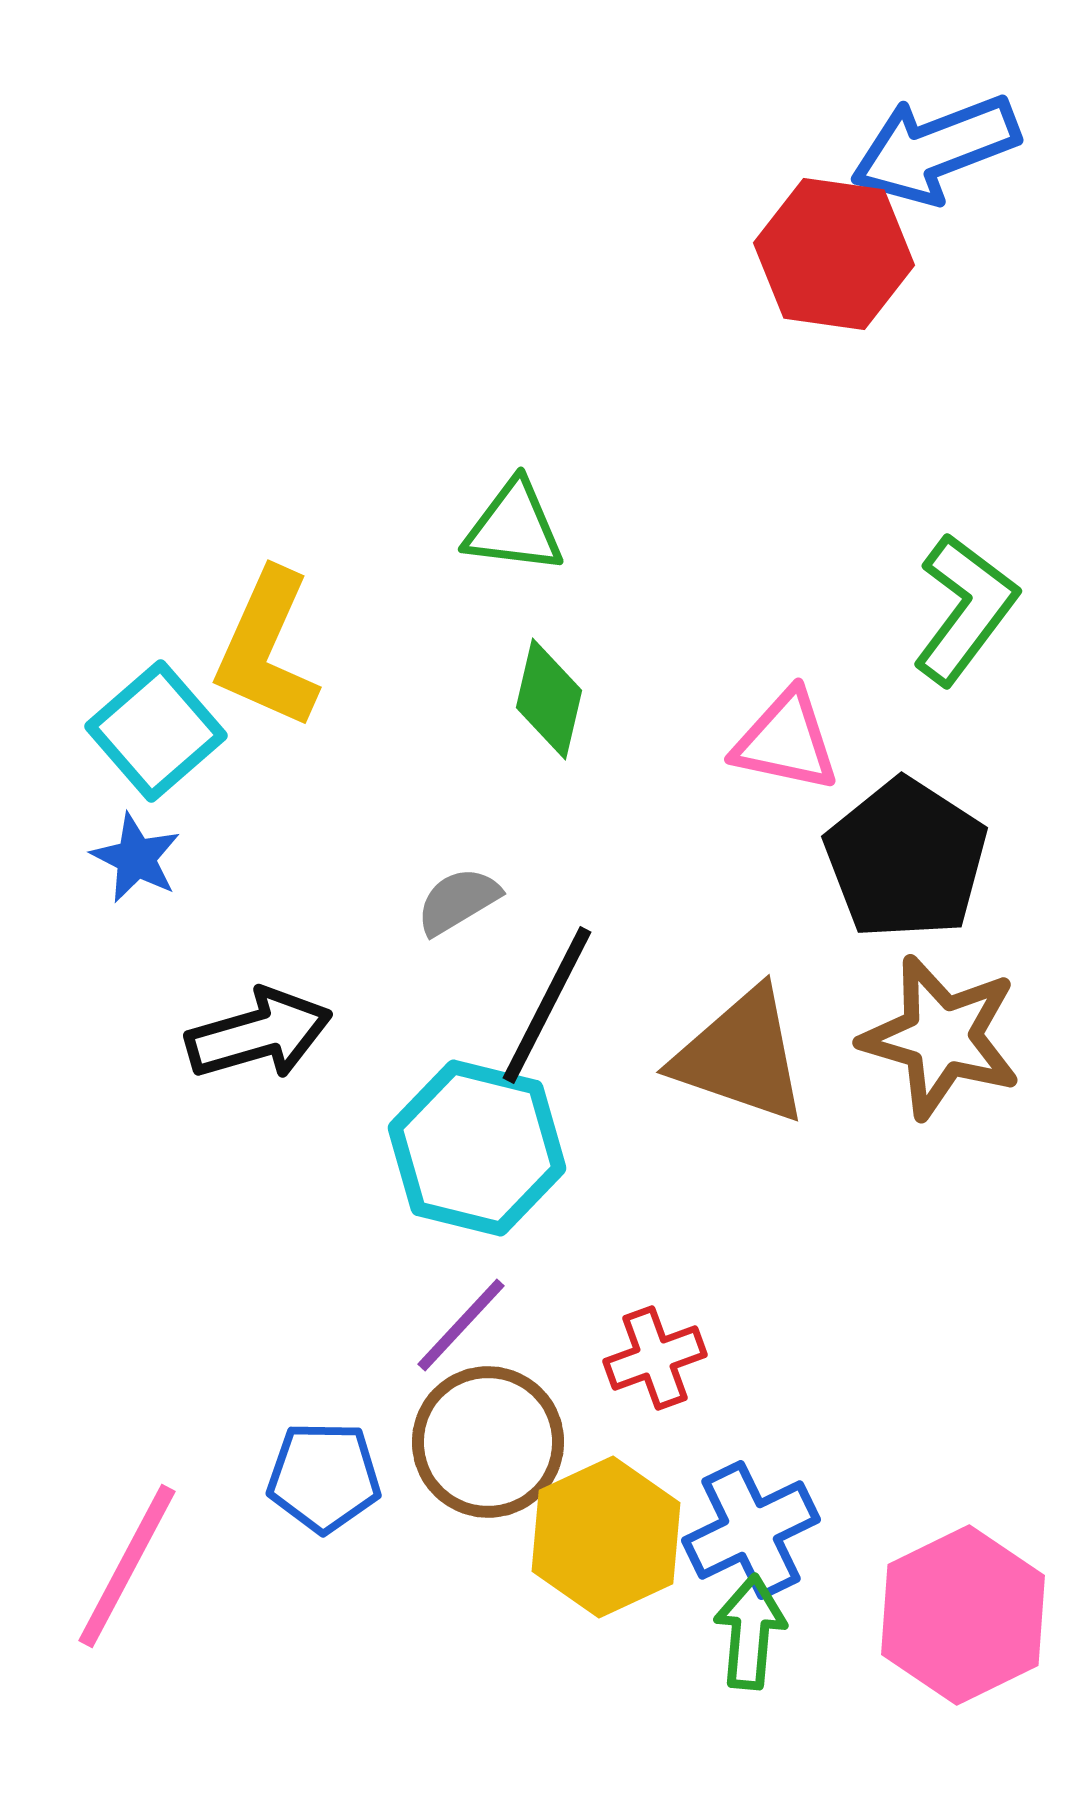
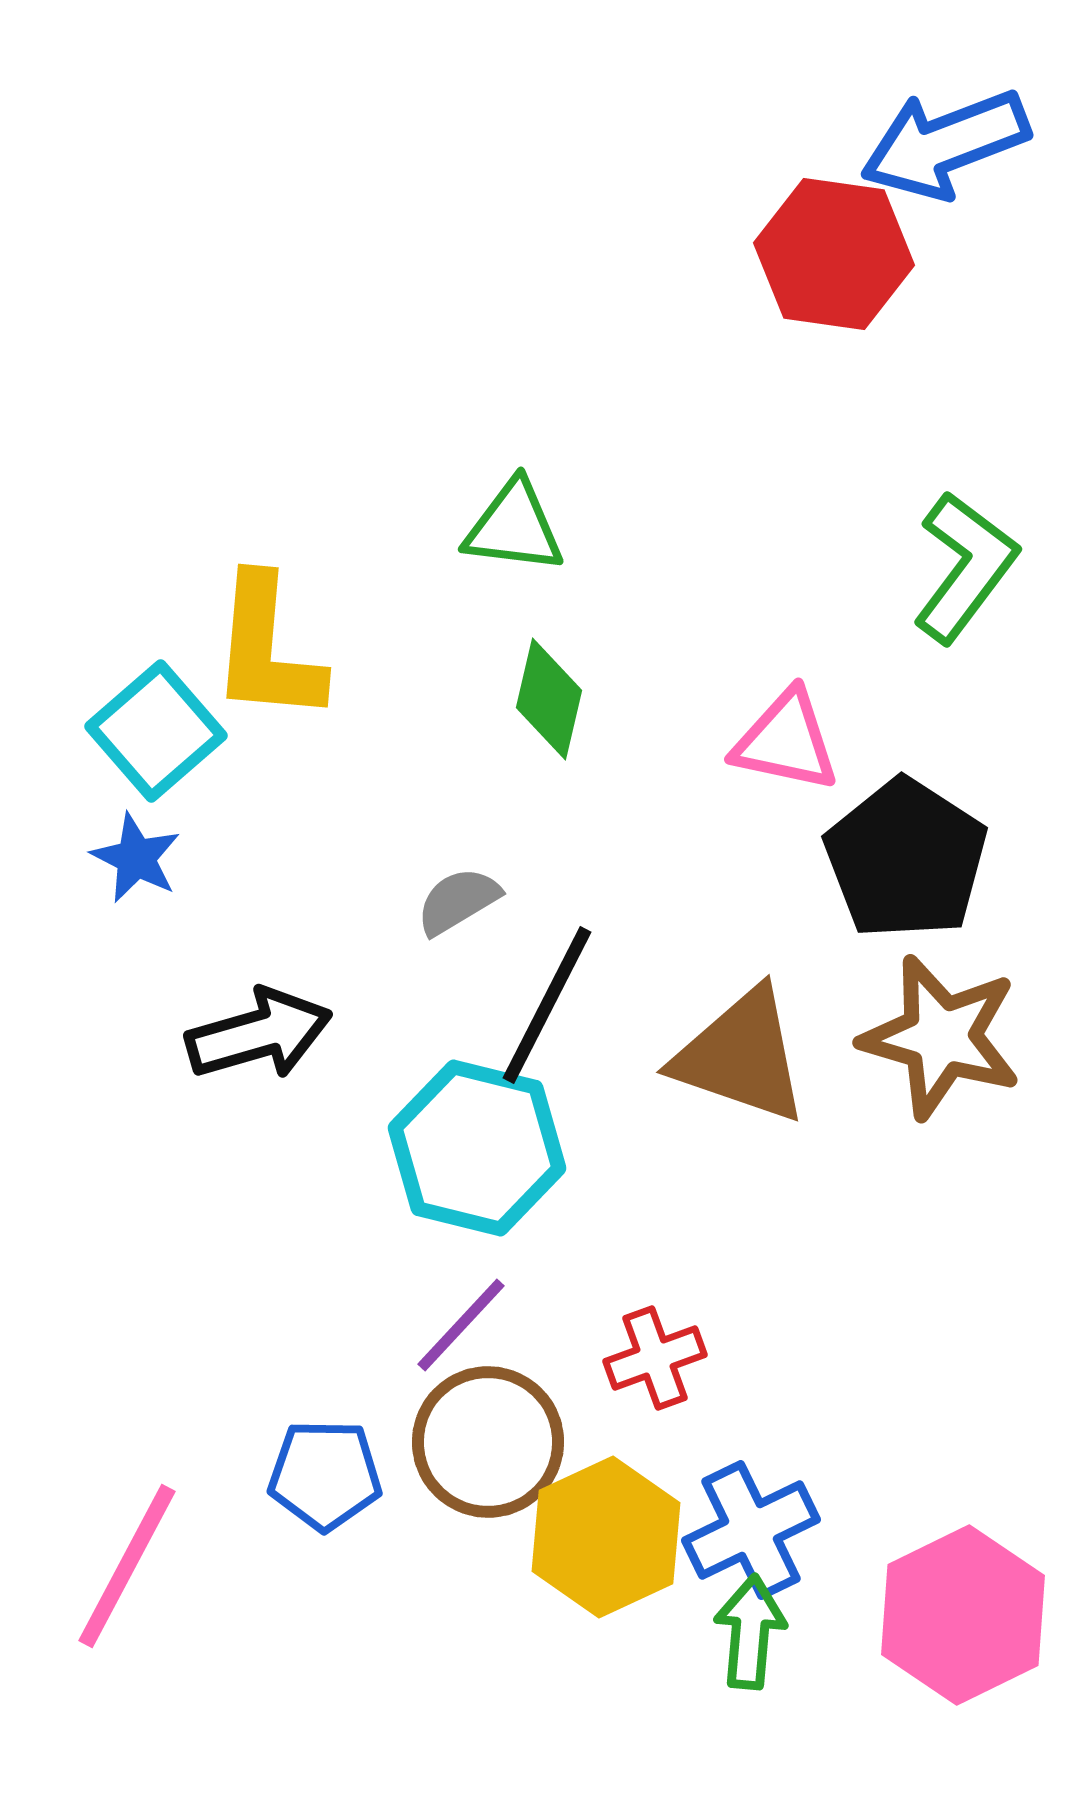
blue arrow: moved 10 px right, 5 px up
green L-shape: moved 42 px up
yellow L-shape: rotated 19 degrees counterclockwise
blue pentagon: moved 1 px right, 2 px up
